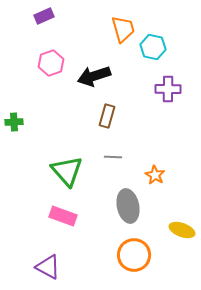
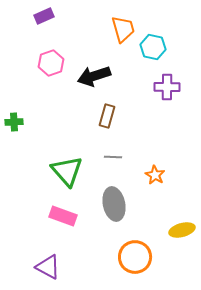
purple cross: moved 1 px left, 2 px up
gray ellipse: moved 14 px left, 2 px up
yellow ellipse: rotated 35 degrees counterclockwise
orange circle: moved 1 px right, 2 px down
